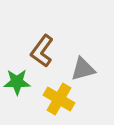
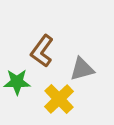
gray triangle: moved 1 px left
yellow cross: rotated 16 degrees clockwise
